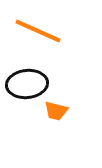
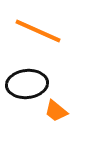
orange trapezoid: rotated 25 degrees clockwise
